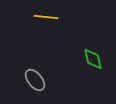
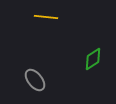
green diamond: rotated 70 degrees clockwise
